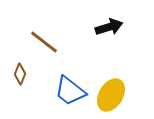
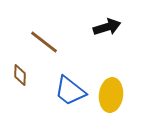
black arrow: moved 2 px left
brown diamond: moved 1 px down; rotated 20 degrees counterclockwise
yellow ellipse: rotated 24 degrees counterclockwise
